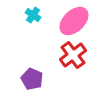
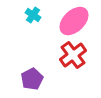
purple pentagon: rotated 20 degrees clockwise
